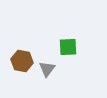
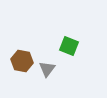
green square: moved 1 px right, 1 px up; rotated 24 degrees clockwise
